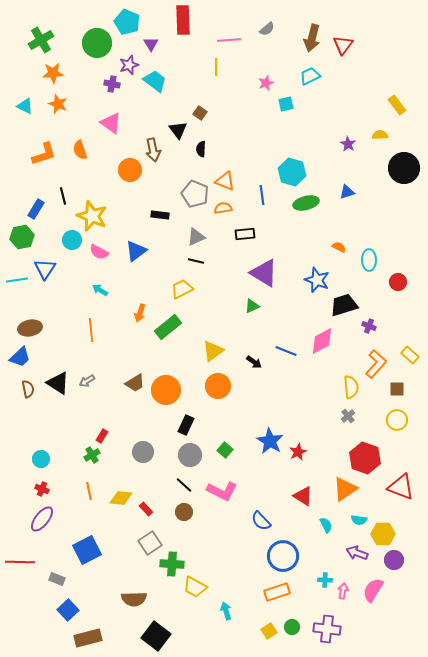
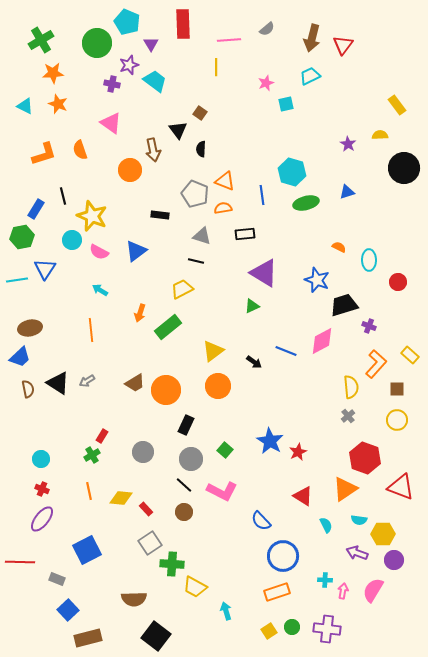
red rectangle at (183, 20): moved 4 px down
gray triangle at (196, 237): moved 6 px right, 1 px up; rotated 42 degrees clockwise
gray circle at (190, 455): moved 1 px right, 4 px down
